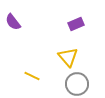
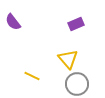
yellow triangle: moved 2 px down
